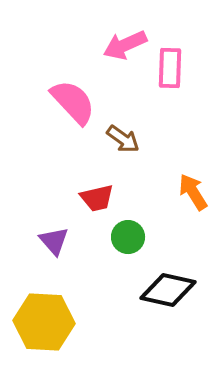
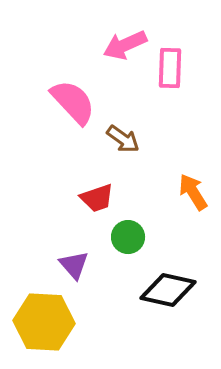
red trapezoid: rotated 6 degrees counterclockwise
purple triangle: moved 20 px right, 24 px down
